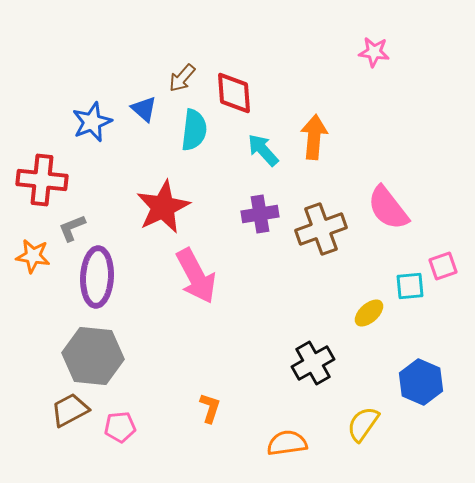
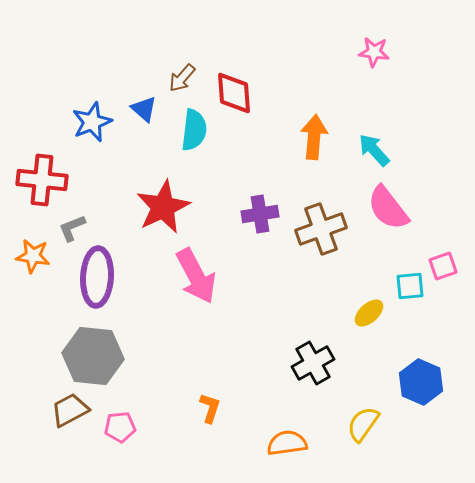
cyan arrow: moved 111 px right
